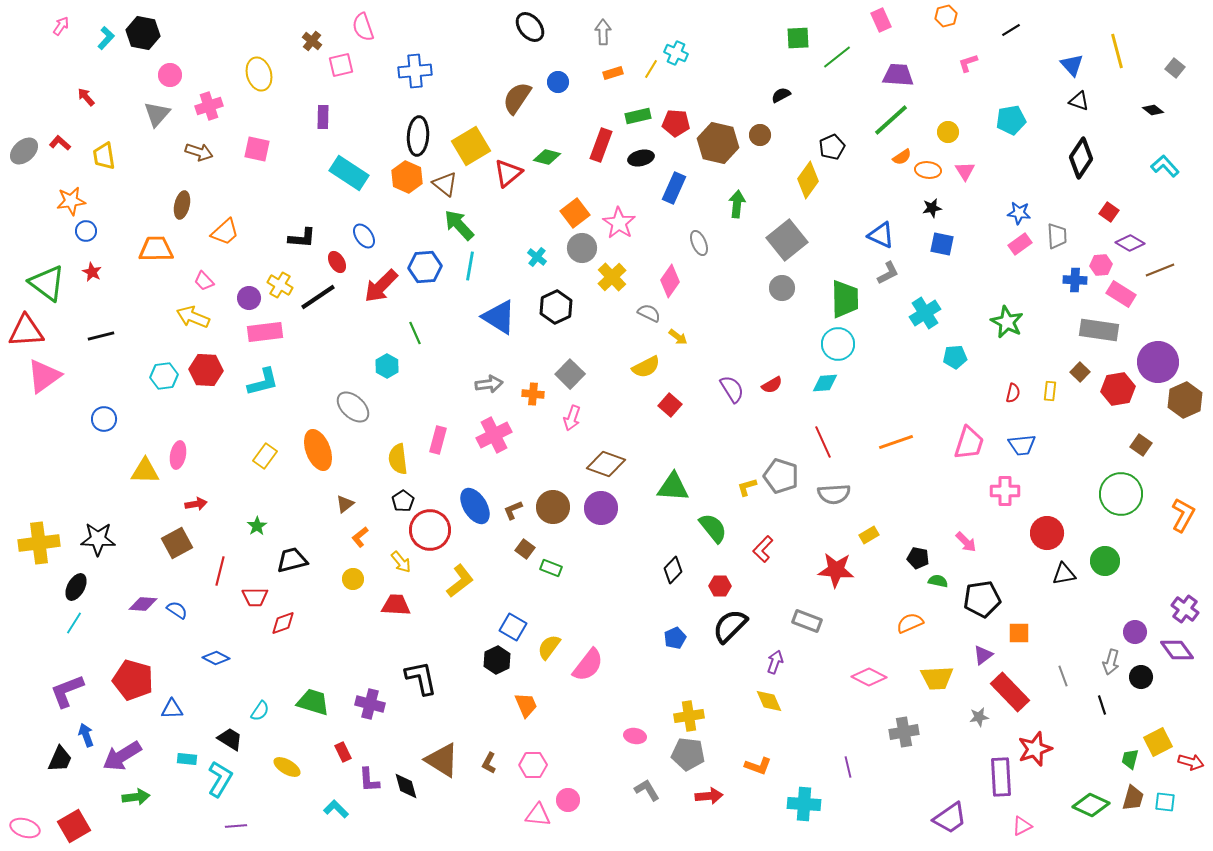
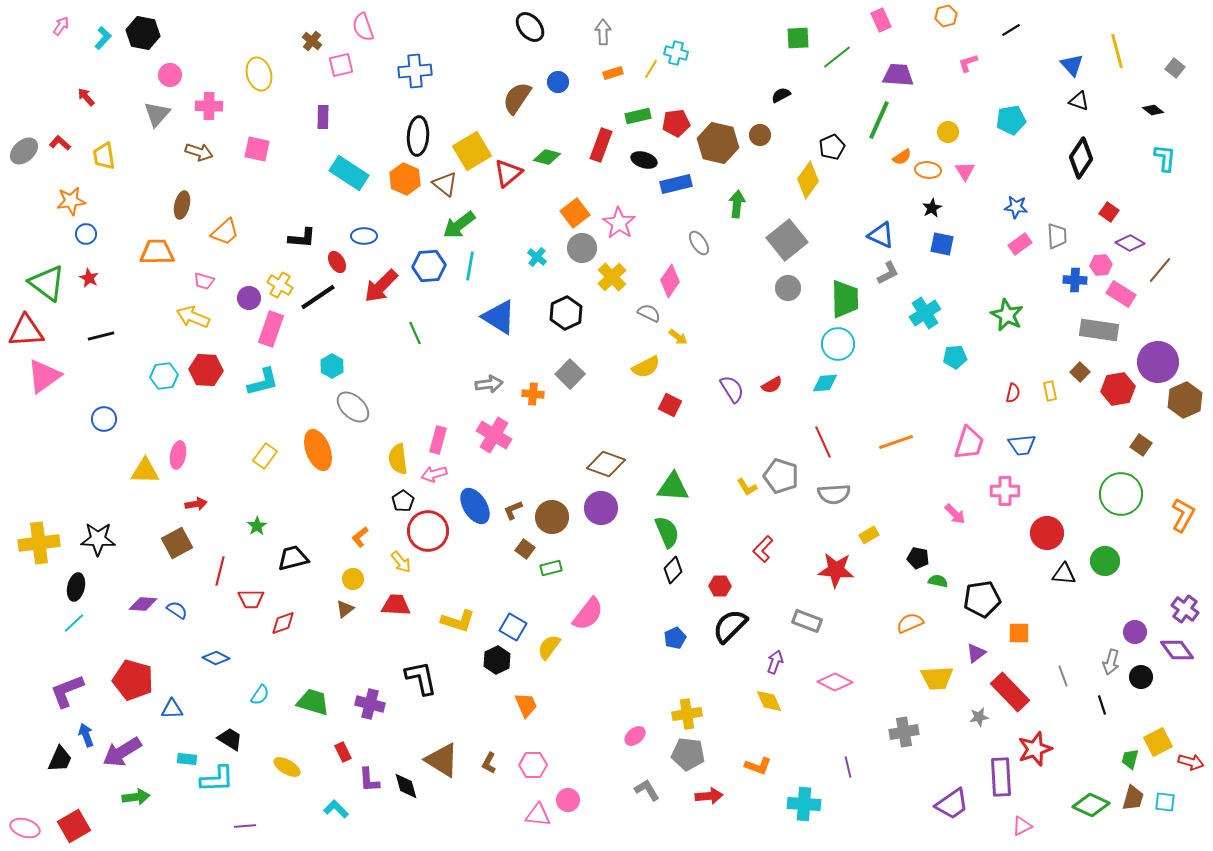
cyan L-shape at (106, 38): moved 3 px left
cyan cross at (676, 53): rotated 10 degrees counterclockwise
pink cross at (209, 106): rotated 20 degrees clockwise
green line at (891, 120): moved 12 px left; rotated 24 degrees counterclockwise
red pentagon at (676, 123): rotated 12 degrees counterclockwise
yellow square at (471, 146): moved 1 px right, 5 px down
black ellipse at (641, 158): moved 3 px right, 2 px down; rotated 30 degrees clockwise
cyan L-shape at (1165, 166): moved 8 px up; rotated 48 degrees clockwise
orange hexagon at (407, 177): moved 2 px left, 2 px down
blue rectangle at (674, 188): moved 2 px right, 4 px up; rotated 52 degrees clockwise
black star at (932, 208): rotated 18 degrees counterclockwise
blue star at (1019, 213): moved 3 px left, 6 px up
green arrow at (459, 225): rotated 84 degrees counterclockwise
blue circle at (86, 231): moved 3 px down
blue ellipse at (364, 236): rotated 55 degrees counterclockwise
gray ellipse at (699, 243): rotated 10 degrees counterclockwise
orange trapezoid at (156, 249): moved 1 px right, 3 px down
blue hexagon at (425, 267): moved 4 px right, 1 px up
brown line at (1160, 270): rotated 28 degrees counterclockwise
red star at (92, 272): moved 3 px left, 6 px down
pink trapezoid at (204, 281): rotated 30 degrees counterclockwise
gray circle at (782, 288): moved 6 px right
black hexagon at (556, 307): moved 10 px right, 6 px down
green star at (1007, 322): moved 7 px up
pink rectangle at (265, 332): moved 6 px right, 3 px up; rotated 64 degrees counterclockwise
cyan hexagon at (387, 366): moved 55 px left
yellow rectangle at (1050, 391): rotated 18 degrees counterclockwise
red square at (670, 405): rotated 15 degrees counterclockwise
pink arrow at (572, 418): moved 138 px left, 56 px down; rotated 55 degrees clockwise
pink cross at (494, 435): rotated 32 degrees counterclockwise
yellow L-shape at (747, 487): rotated 105 degrees counterclockwise
brown triangle at (345, 504): moved 105 px down
brown circle at (553, 507): moved 1 px left, 10 px down
green semicircle at (713, 528): moved 46 px left, 4 px down; rotated 16 degrees clockwise
red circle at (430, 530): moved 2 px left, 1 px down
pink arrow at (966, 542): moved 11 px left, 28 px up
black trapezoid at (292, 560): moved 1 px right, 2 px up
green rectangle at (551, 568): rotated 35 degrees counterclockwise
black triangle at (1064, 574): rotated 15 degrees clockwise
yellow L-shape at (460, 581): moved 2 px left, 40 px down; rotated 56 degrees clockwise
black ellipse at (76, 587): rotated 16 degrees counterclockwise
red trapezoid at (255, 597): moved 4 px left, 2 px down
cyan line at (74, 623): rotated 15 degrees clockwise
purple triangle at (983, 655): moved 7 px left, 2 px up
pink semicircle at (588, 665): moved 51 px up
pink diamond at (869, 677): moved 34 px left, 5 px down
cyan semicircle at (260, 711): moved 16 px up
yellow cross at (689, 716): moved 2 px left, 2 px up
pink ellipse at (635, 736): rotated 50 degrees counterclockwise
purple arrow at (122, 756): moved 4 px up
cyan L-shape at (220, 779): moved 3 px left; rotated 57 degrees clockwise
purple trapezoid at (950, 818): moved 2 px right, 14 px up
purple line at (236, 826): moved 9 px right
